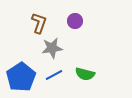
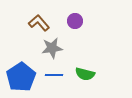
brown L-shape: rotated 60 degrees counterclockwise
blue line: rotated 30 degrees clockwise
